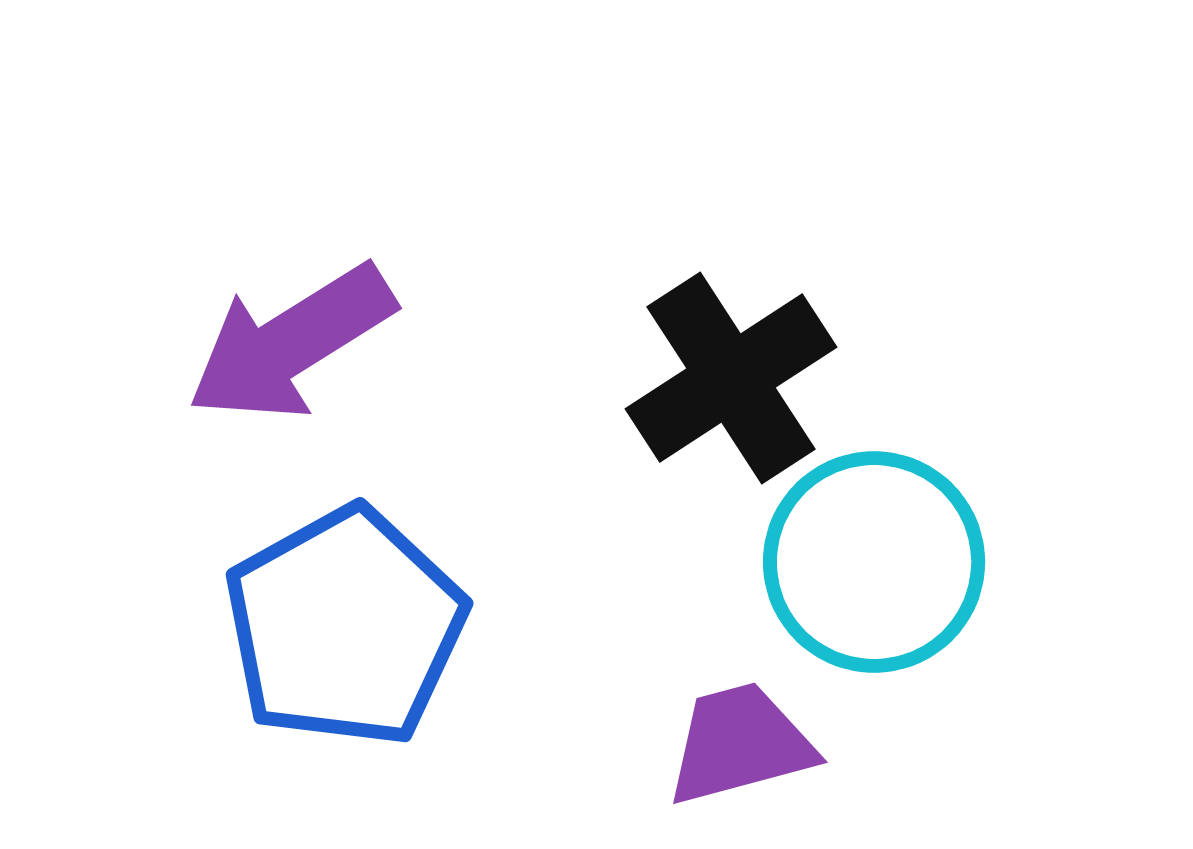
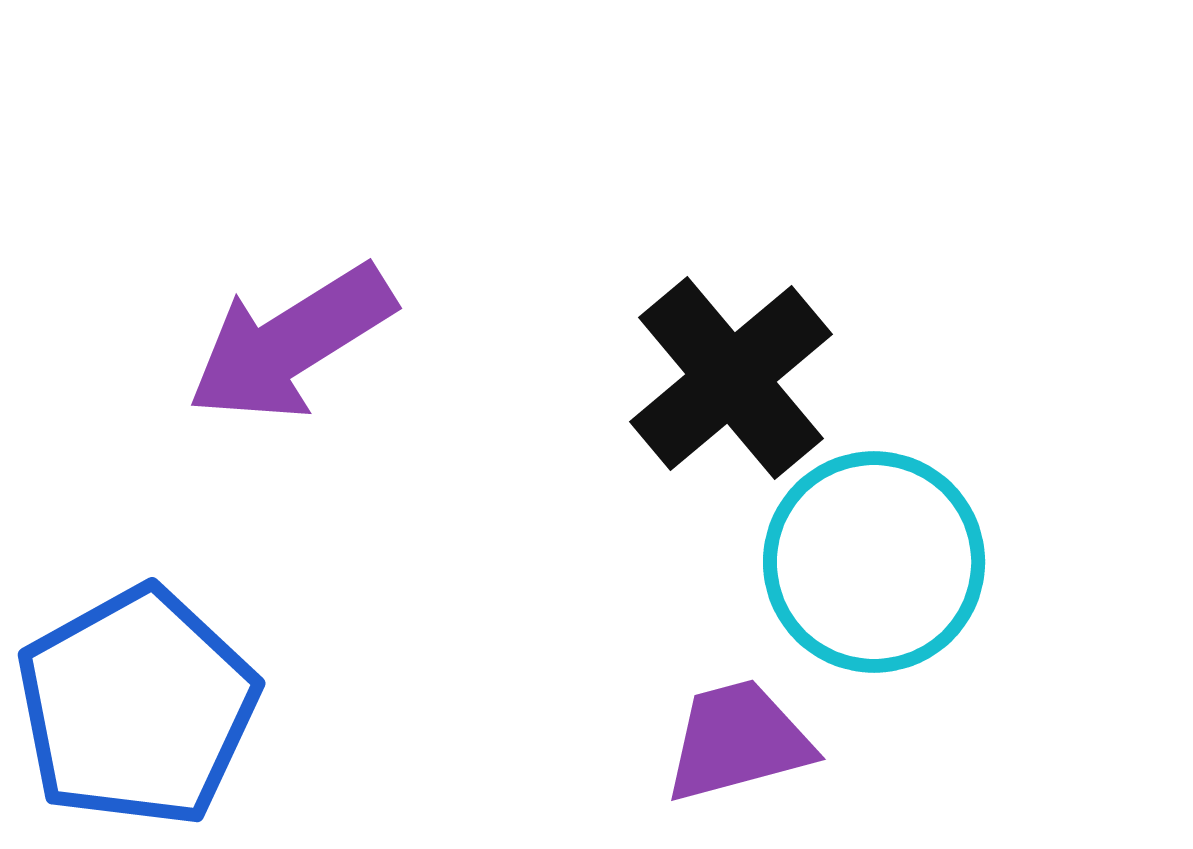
black cross: rotated 7 degrees counterclockwise
blue pentagon: moved 208 px left, 80 px down
purple trapezoid: moved 2 px left, 3 px up
